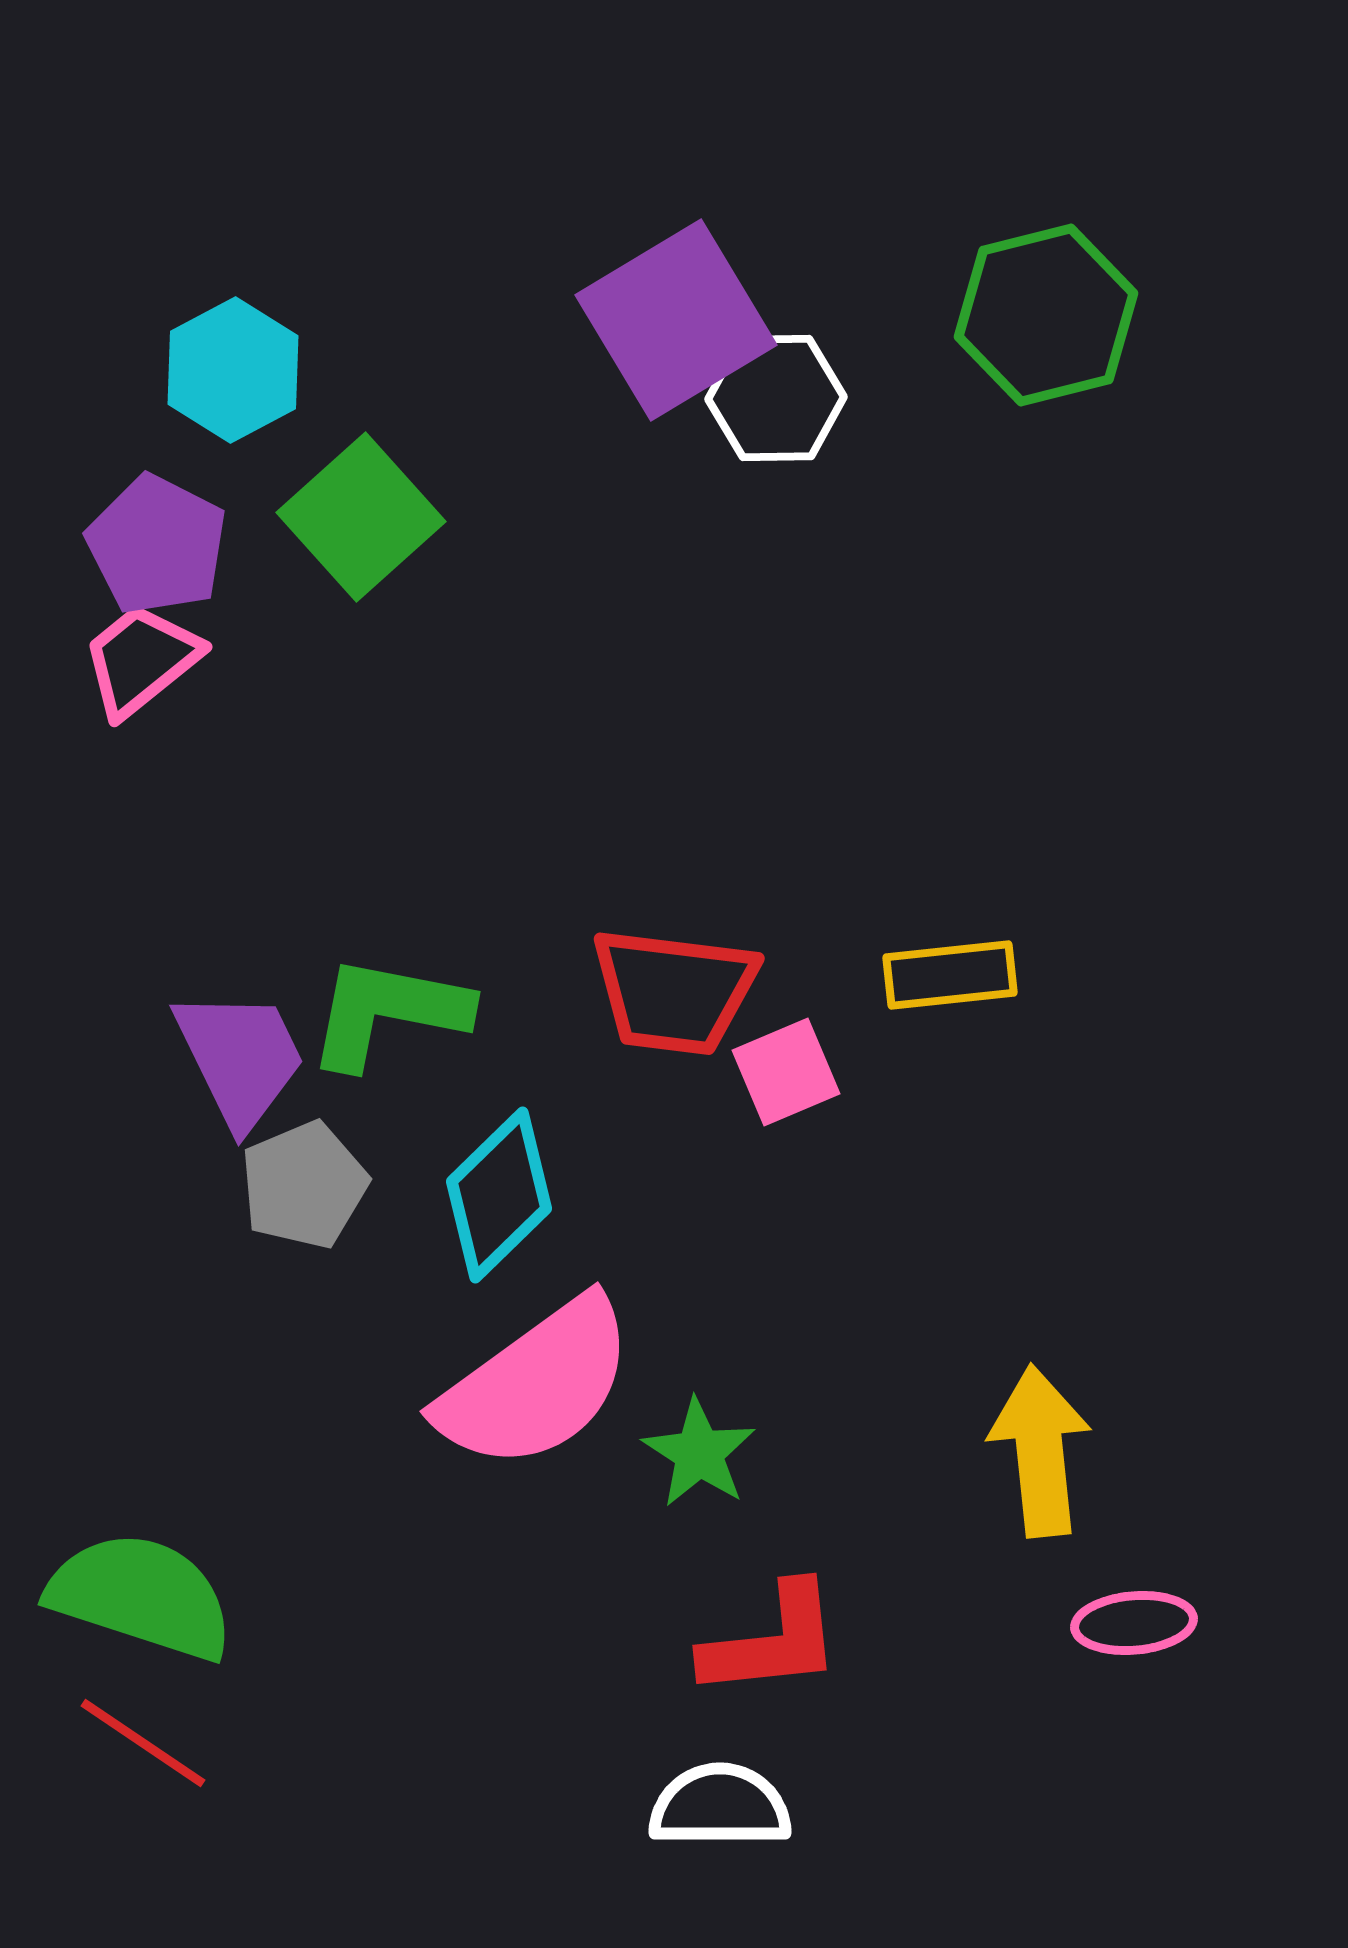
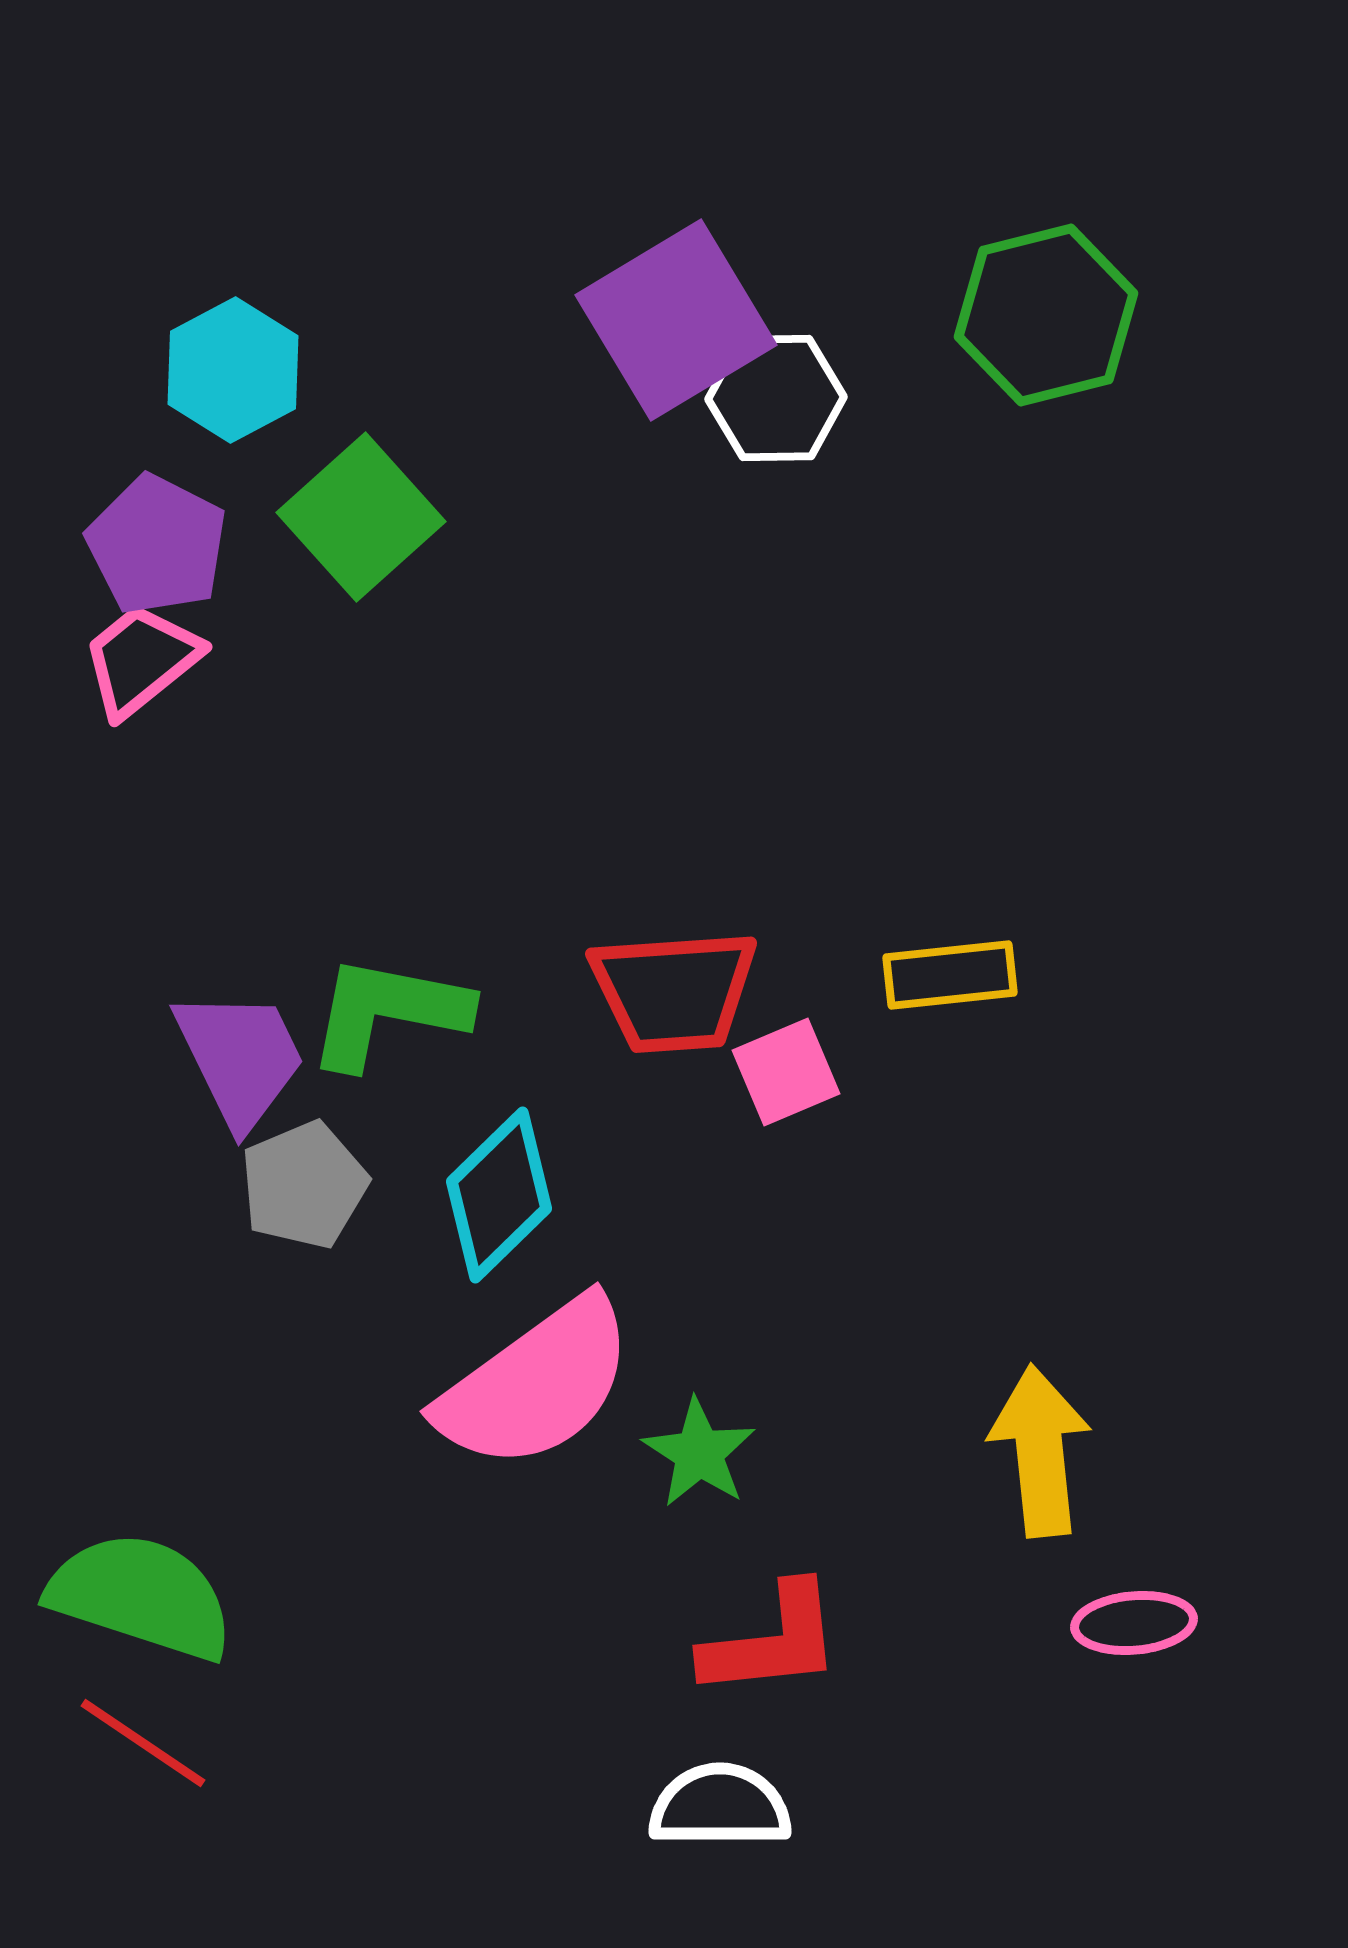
red trapezoid: rotated 11 degrees counterclockwise
